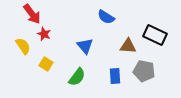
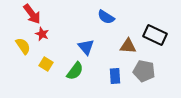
red star: moved 2 px left
blue triangle: moved 1 px right, 1 px down
green semicircle: moved 2 px left, 6 px up
